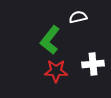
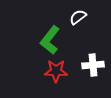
white semicircle: rotated 24 degrees counterclockwise
white cross: moved 1 px down
